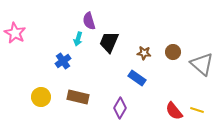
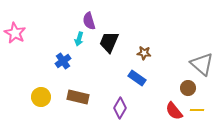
cyan arrow: moved 1 px right
brown circle: moved 15 px right, 36 px down
yellow line: rotated 16 degrees counterclockwise
